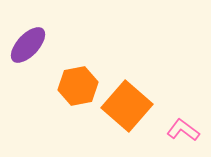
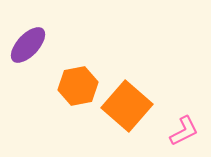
pink L-shape: moved 1 px right, 1 px down; rotated 116 degrees clockwise
